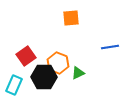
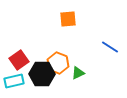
orange square: moved 3 px left, 1 px down
blue line: rotated 42 degrees clockwise
red square: moved 7 px left, 4 px down
black hexagon: moved 2 px left, 3 px up
cyan rectangle: moved 4 px up; rotated 54 degrees clockwise
